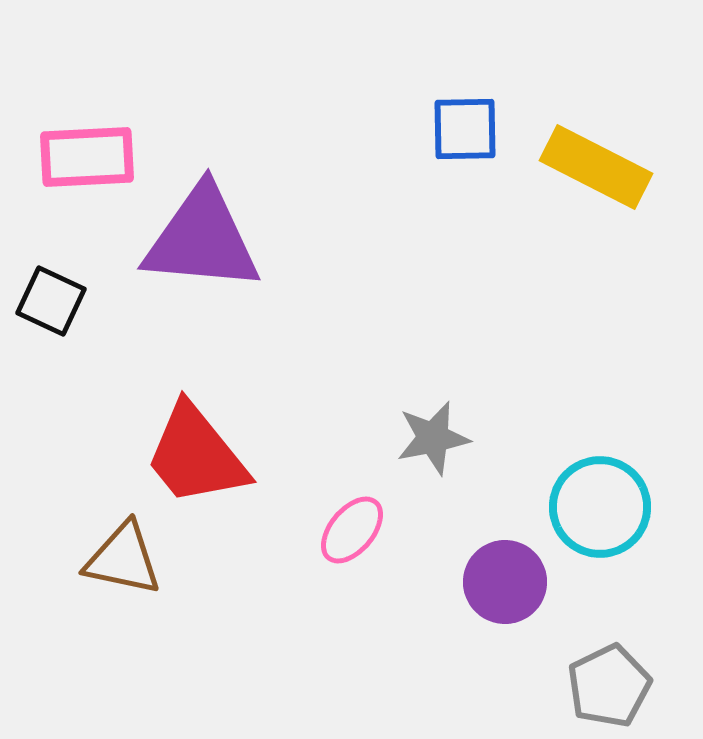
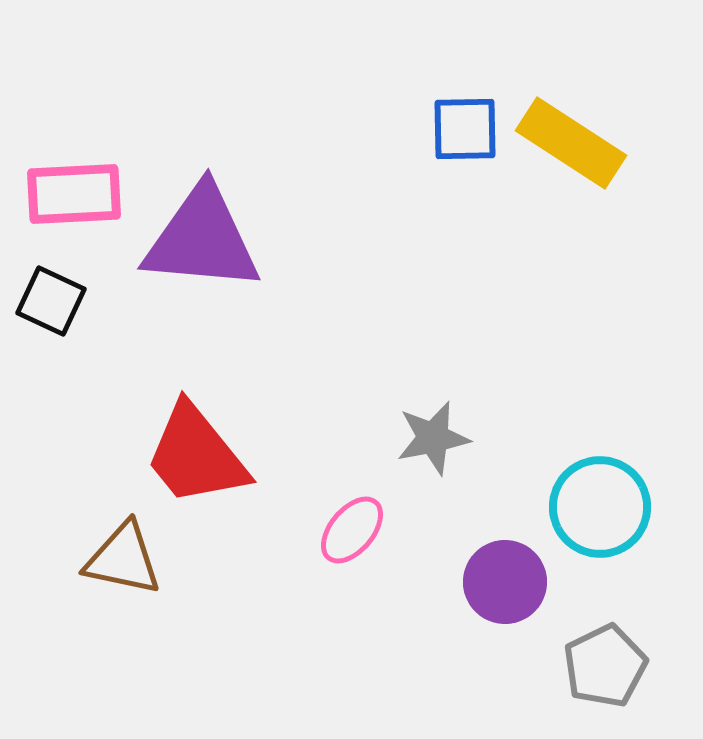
pink rectangle: moved 13 px left, 37 px down
yellow rectangle: moved 25 px left, 24 px up; rotated 6 degrees clockwise
gray pentagon: moved 4 px left, 20 px up
